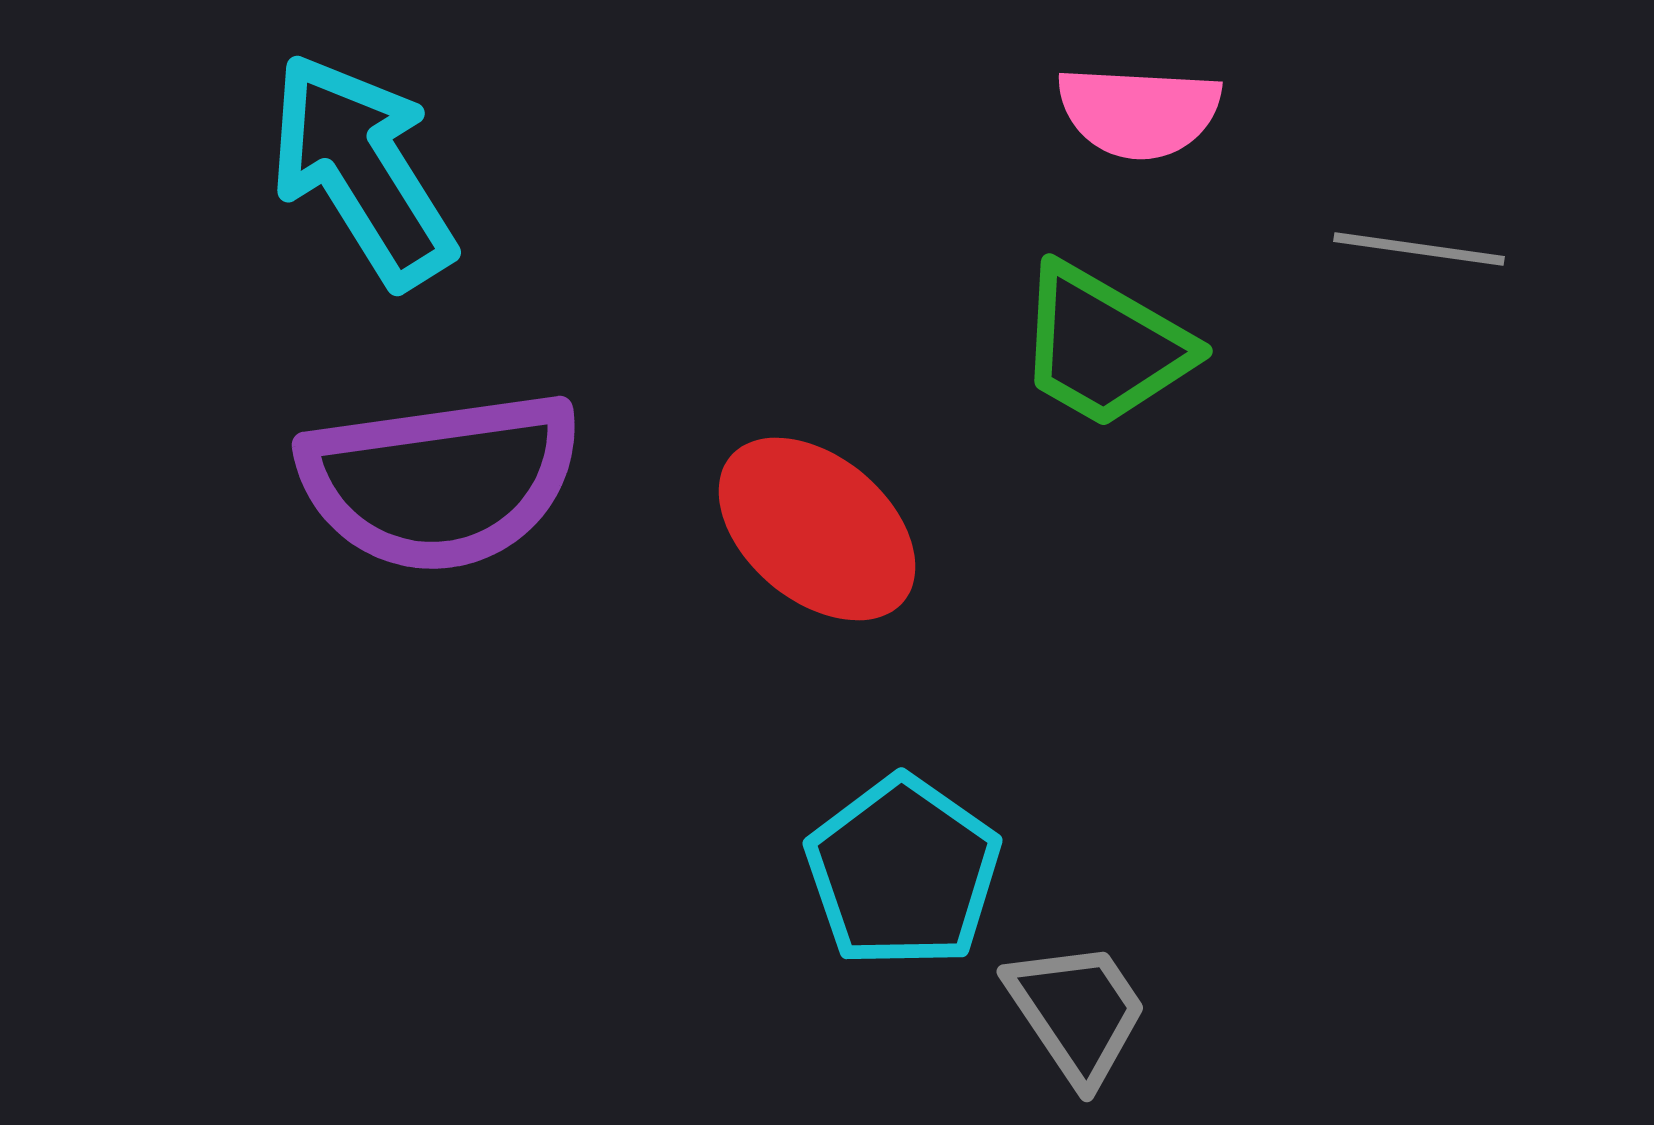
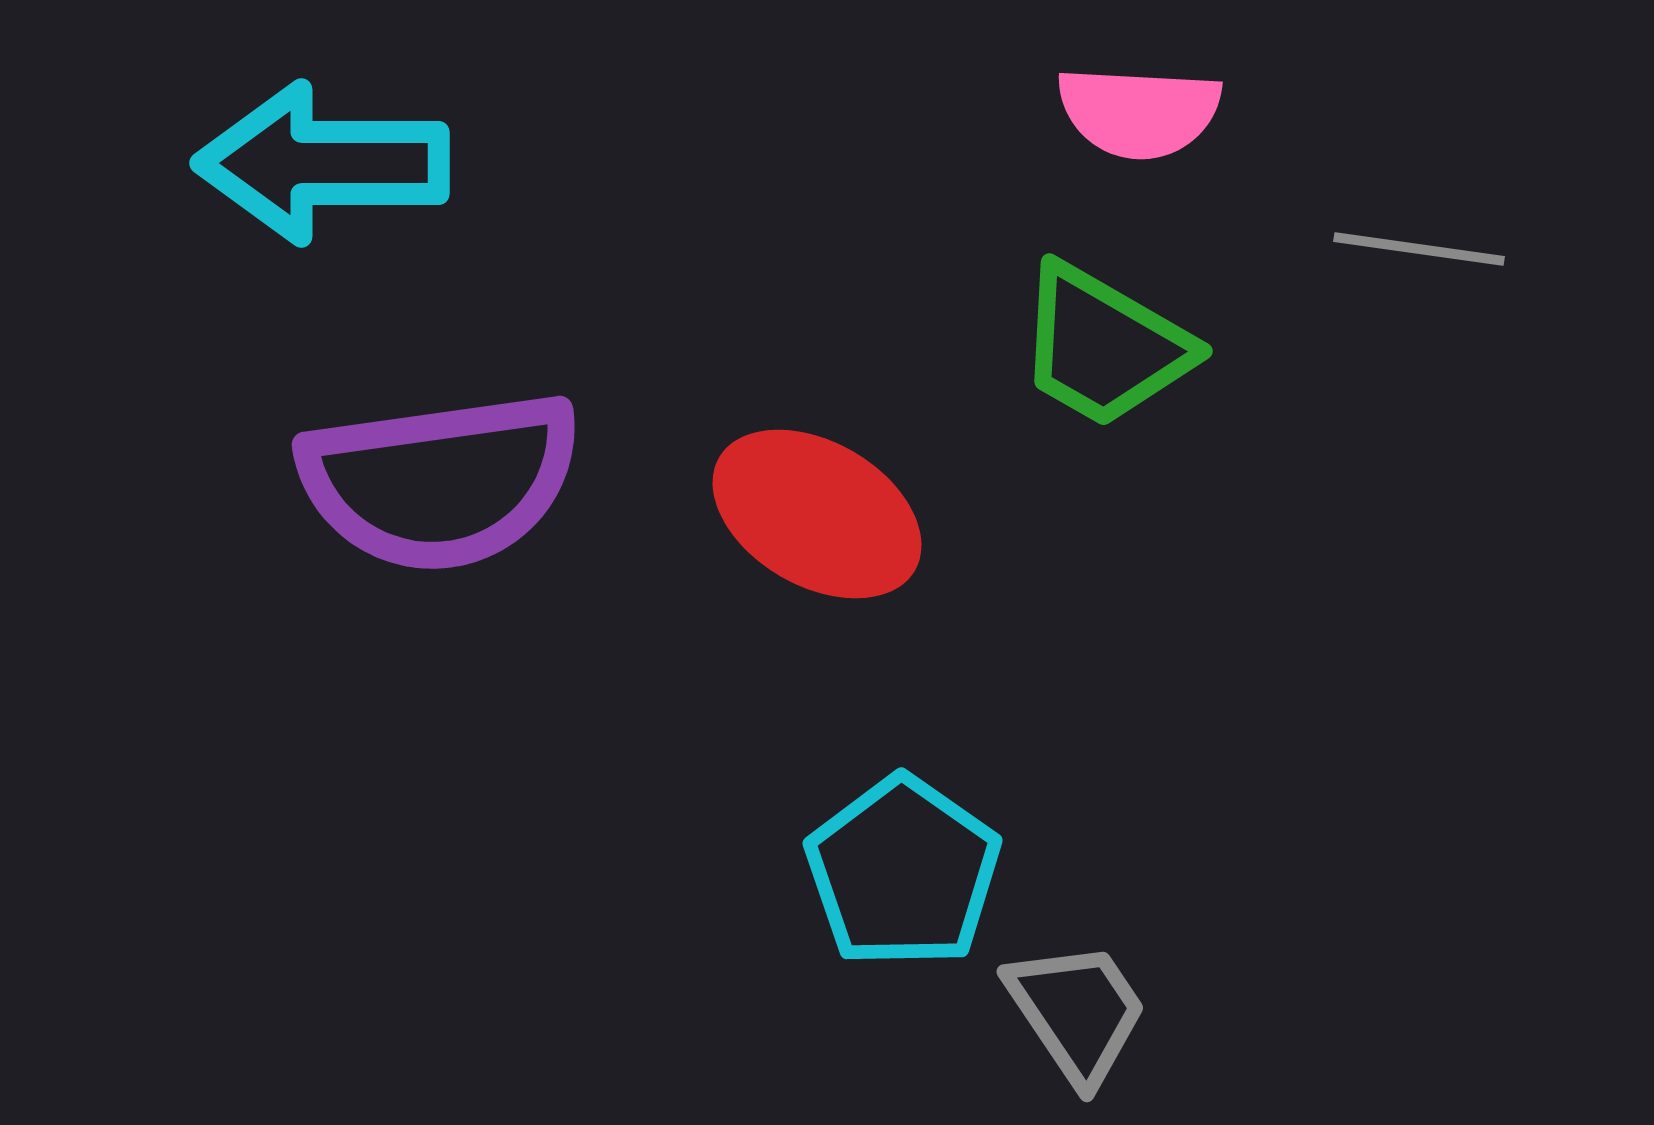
cyan arrow: moved 40 px left, 7 px up; rotated 58 degrees counterclockwise
red ellipse: moved 15 px up; rotated 10 degrees counterclockwise
